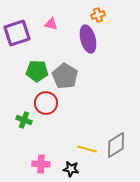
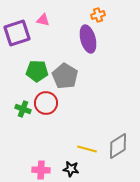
pink triangle: moved 8 px left, 4 px up
green cross: moved 1 px left, 11 px up
gray diamond: moved 2 px right, 1 px down
pink cross: moved 6 px down
